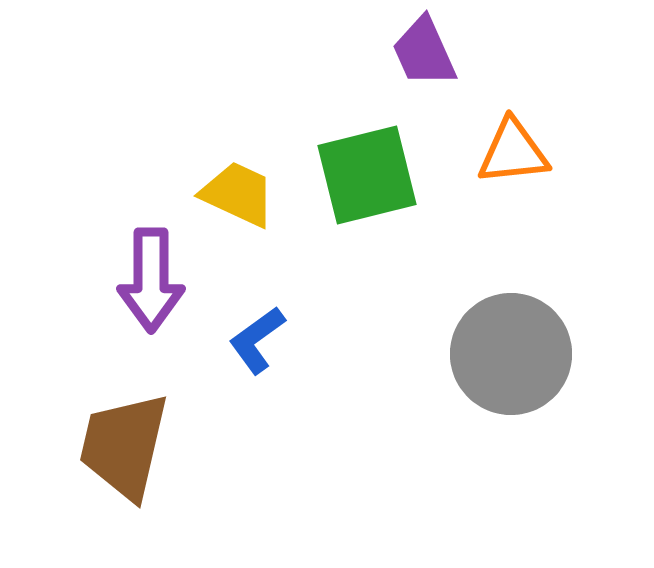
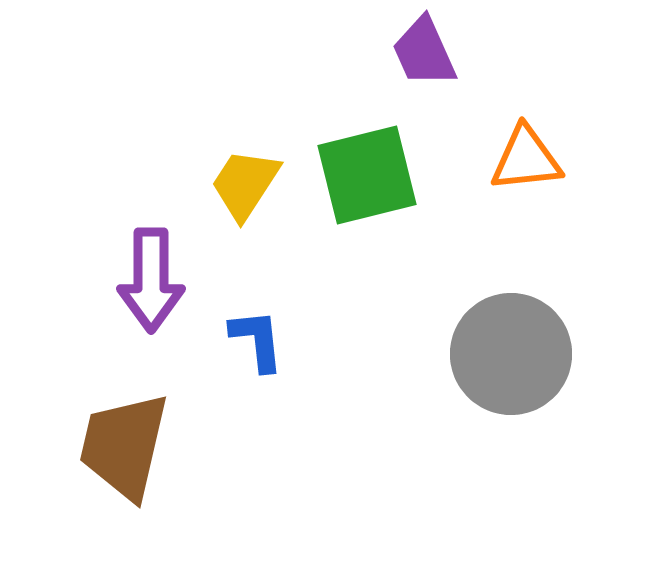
orange triangle: moved 13 px right, 7 px down
yellow trapezoid: moved 7 px right, 10 px up; rotated 82 degrees counterclockwise
blue L-shape: rotated 120 degrees clockwise
